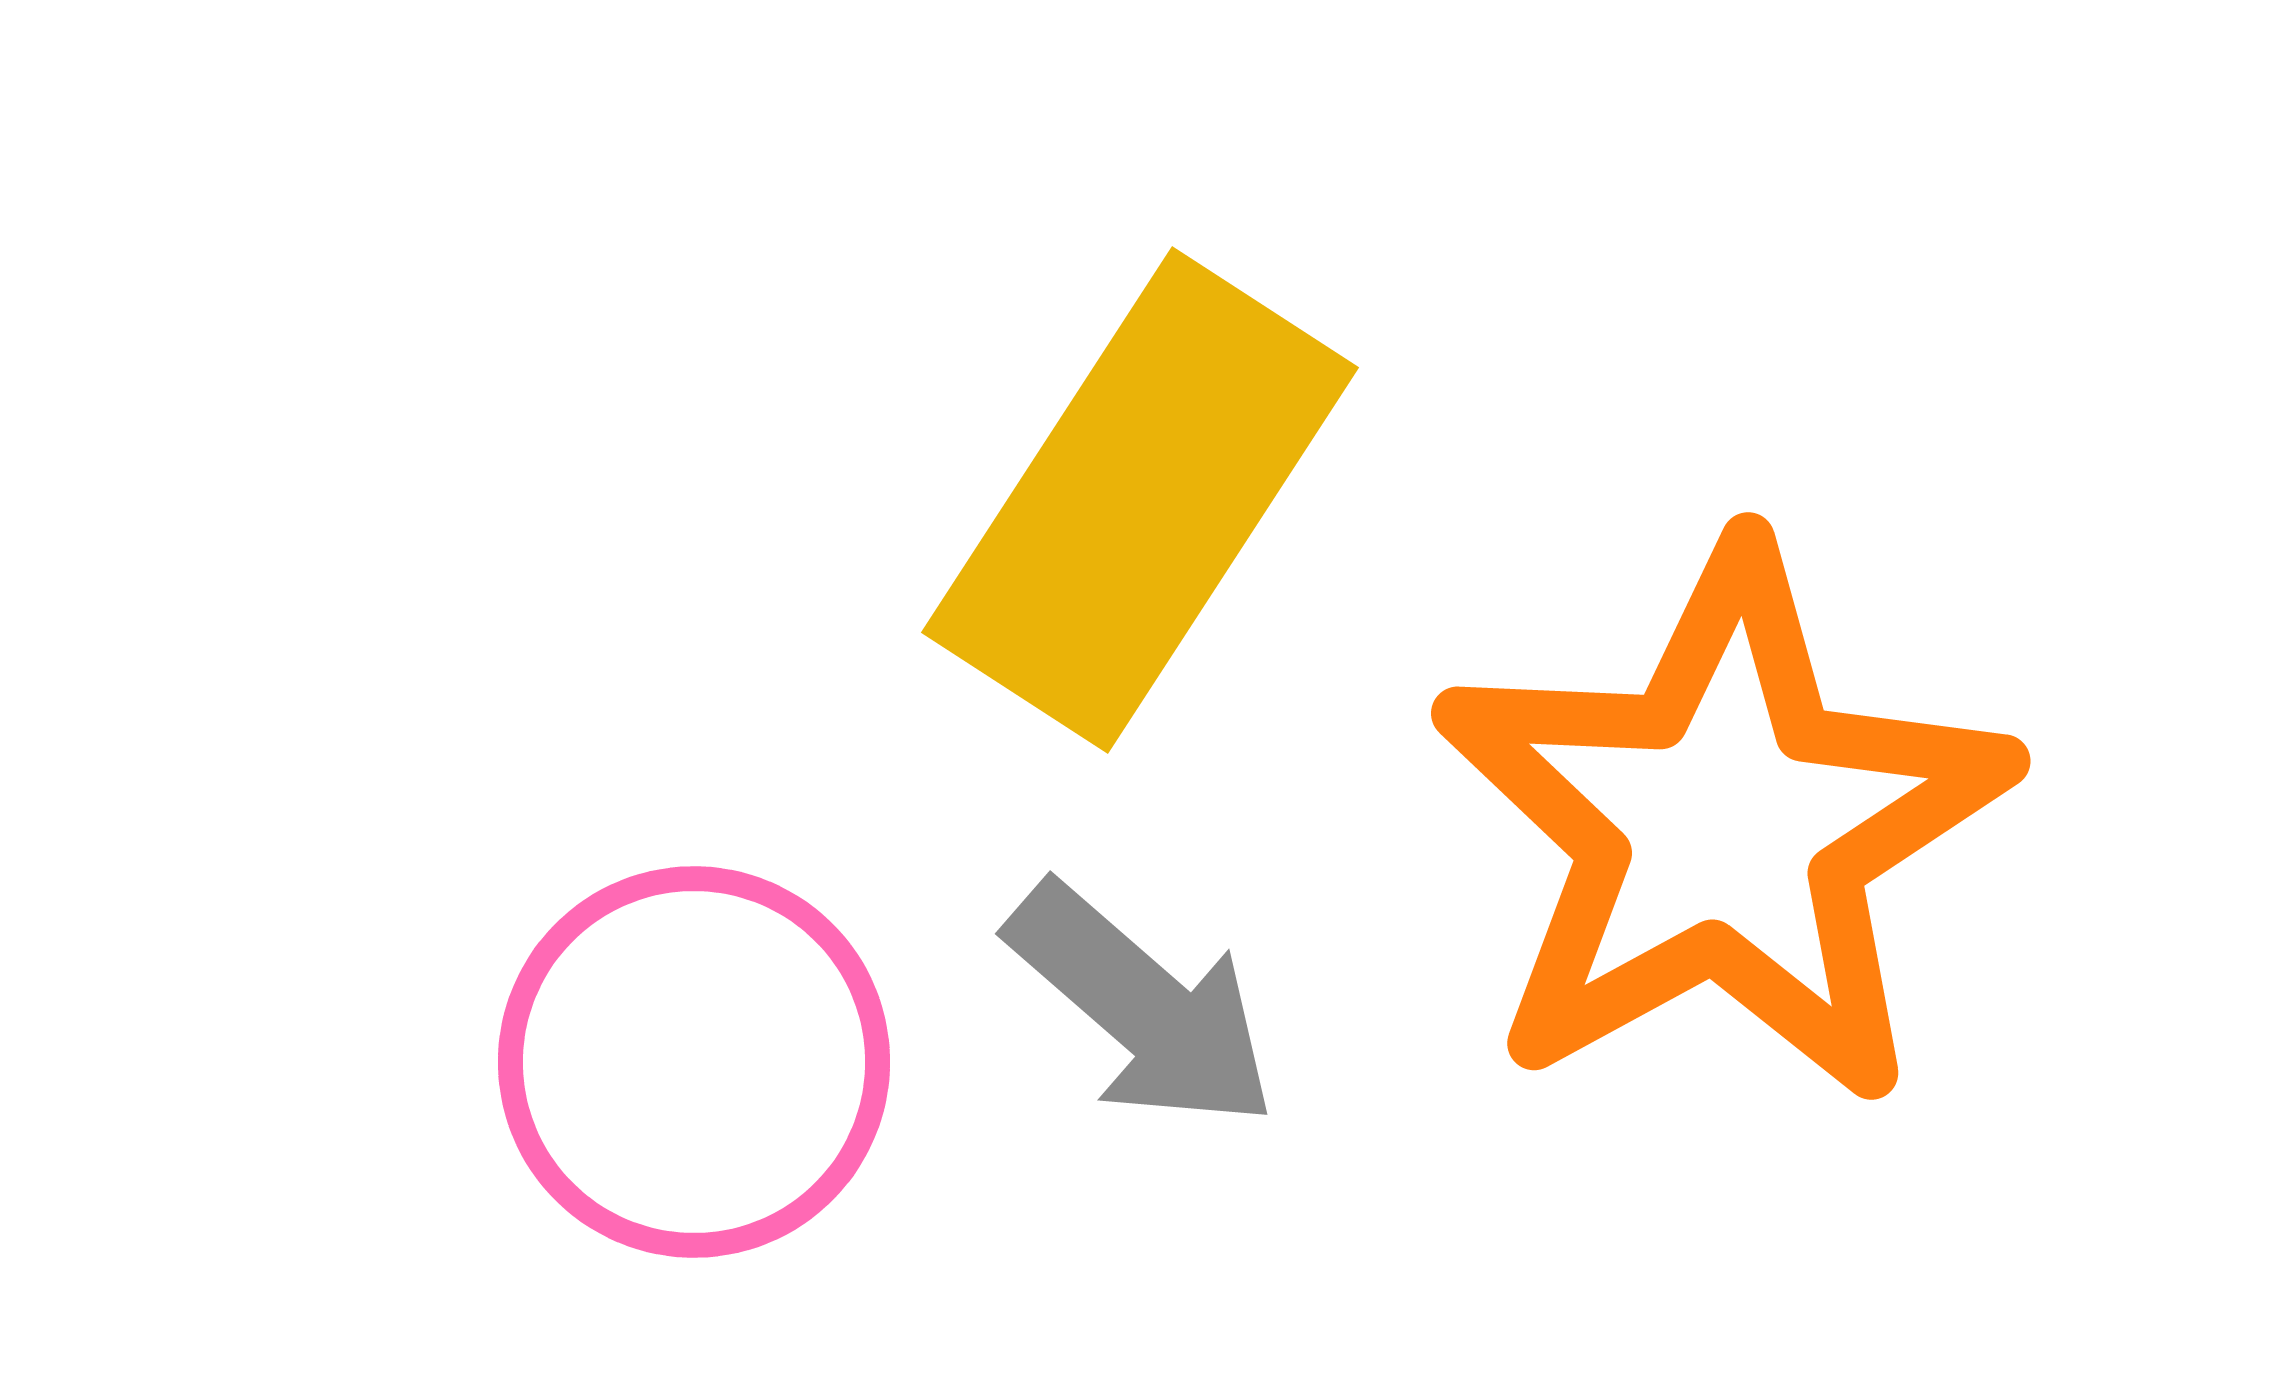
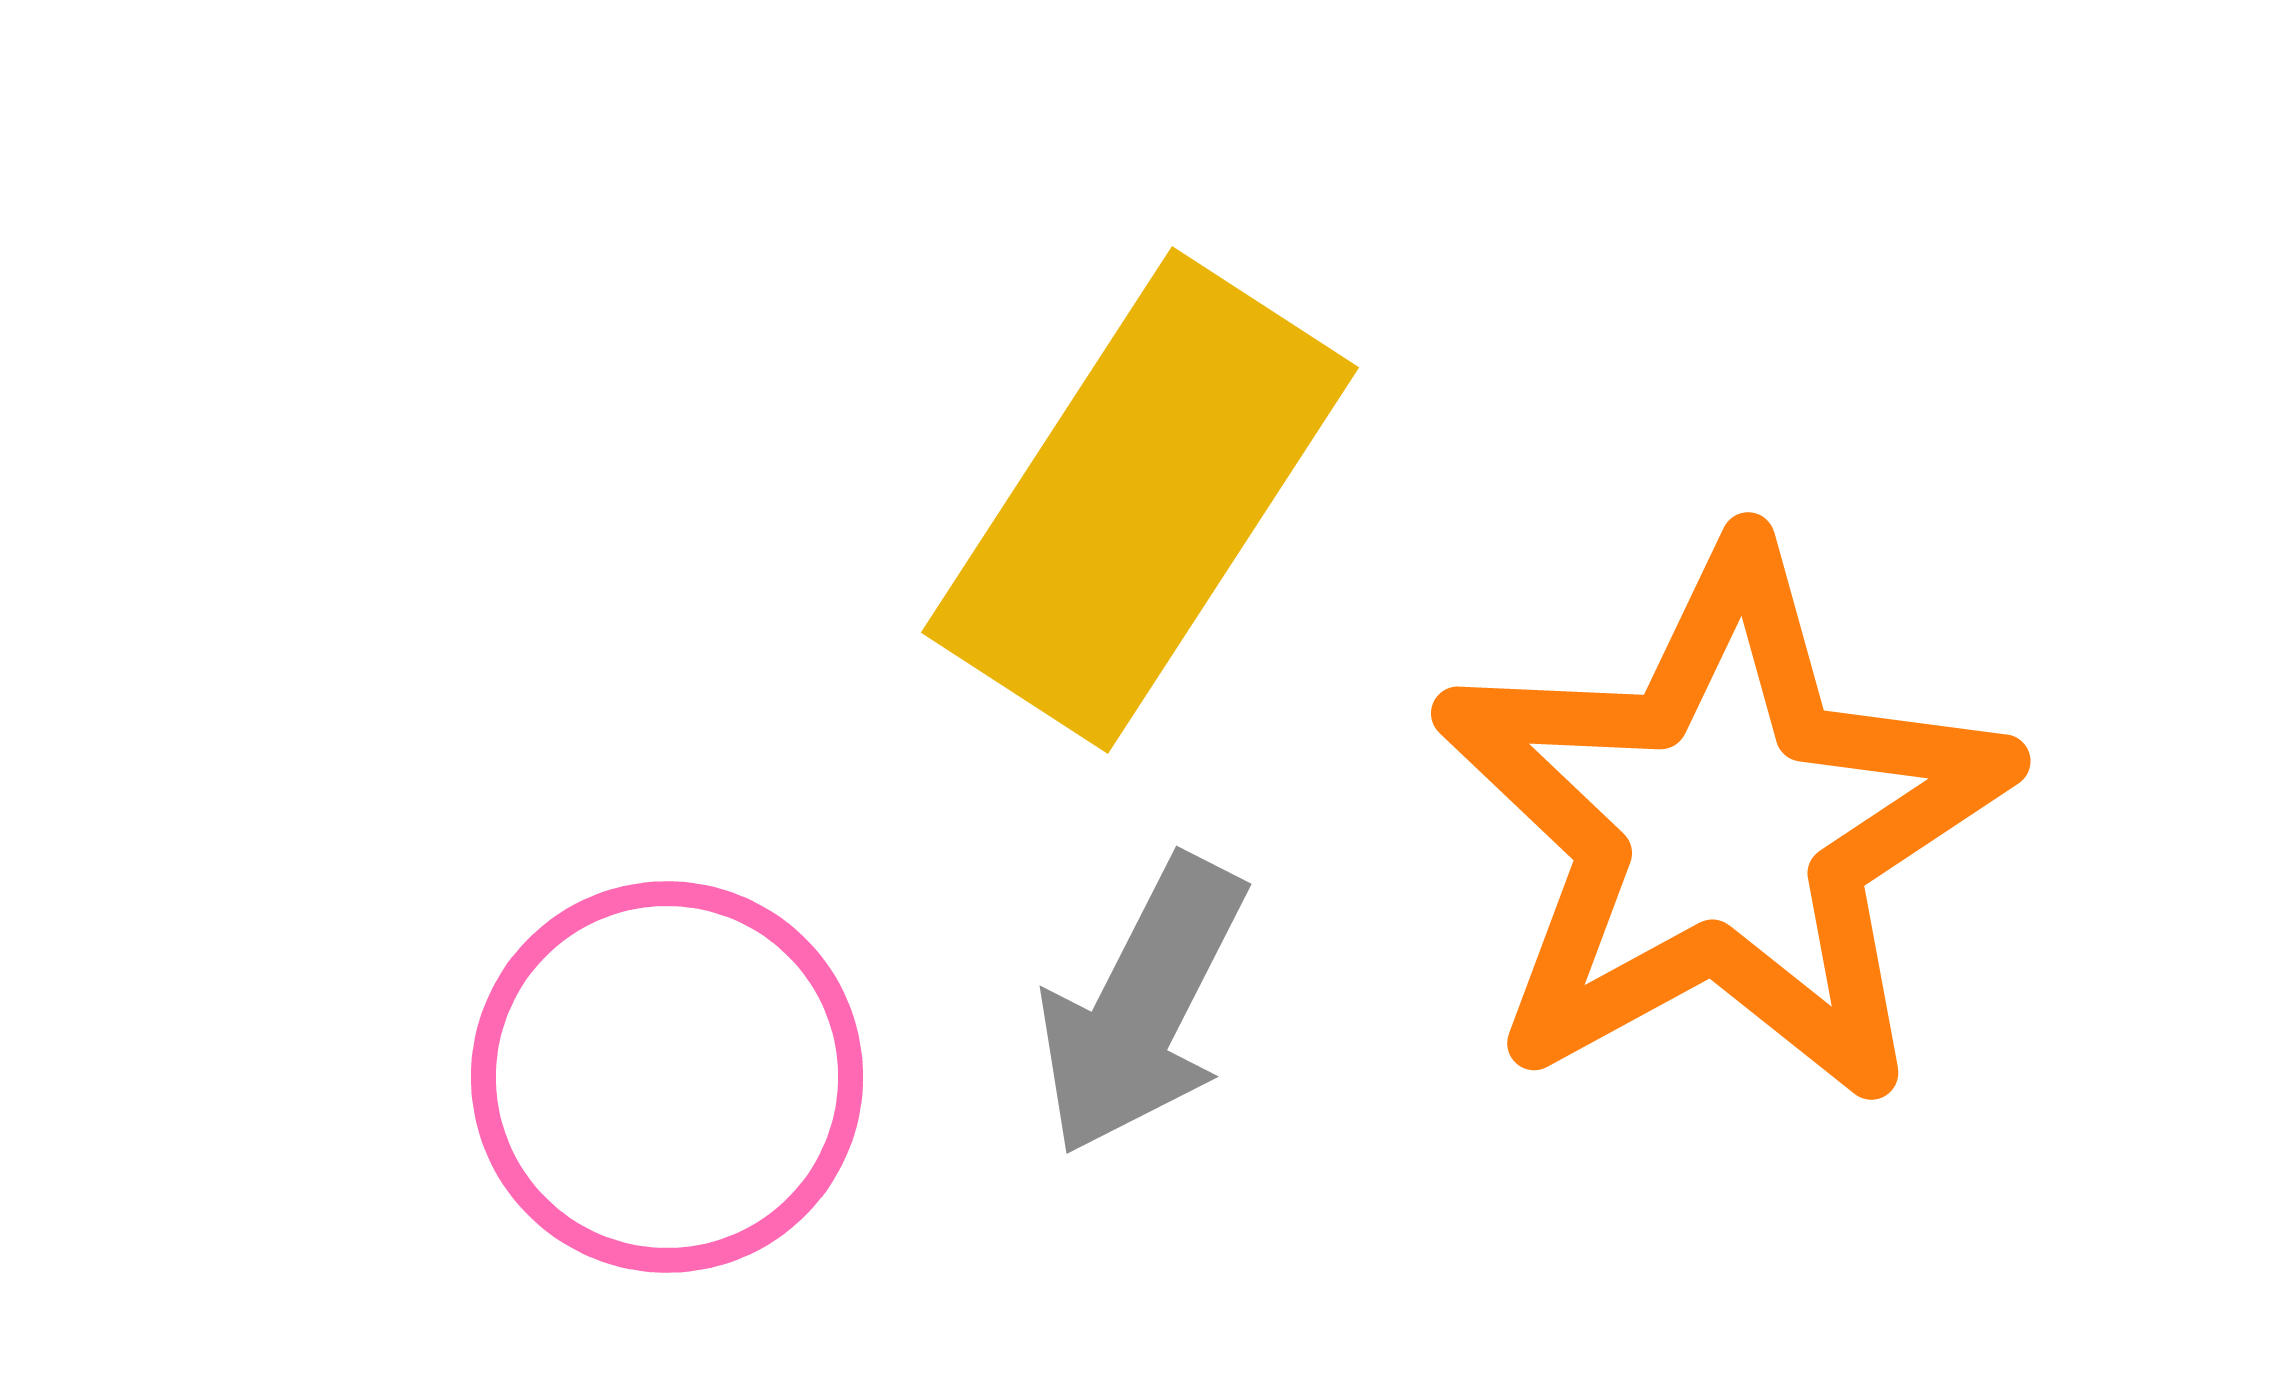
gray arrow: rotated 76 degrees clockwise
pink circle: moved 27 px left, 15 px down
